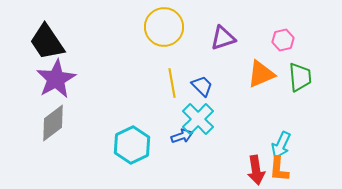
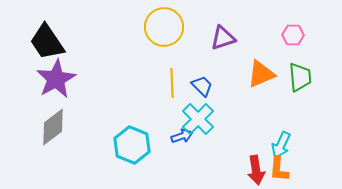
pink hexagon: moved 10 px right, 5 px up; rotated 15 degrees clockwise
yellow line: rotated 8 degrees clockwise
gray diamond: moved 4 px down
cyan hexagon: rotated 12 degrees counterclockwise
